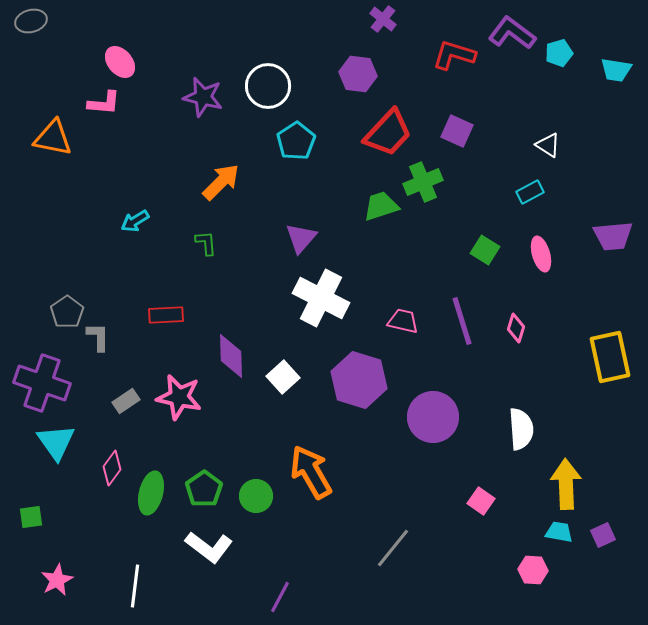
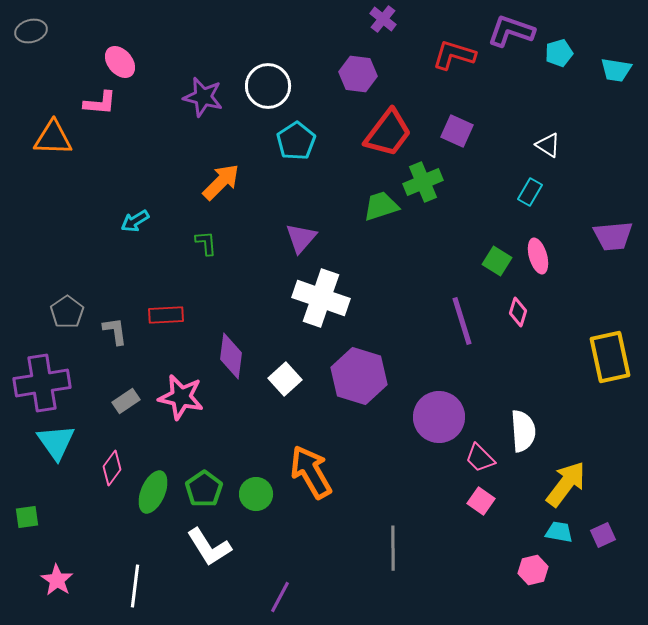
gray ellipse at (31, 21): moved 10 px down
purple L-shape at (512, 33): moved 1 px left, 2 px up; rotated 18 degrees counterclockwise
pink L-shape at (104, 103): moved 4 px left
red trapezoid at (388, 133): rotated 6 degrees counterclockwise
orange triangle at (53, 138): rotated 9 degrees counterclockwise
cyan rectangle at (530, 192): rotated 32 degrees counterclockwise
green square at (485, 250): moved 12 px right, 11 px down
pink ellipse at (541, 254): moved 3 px left, 2 px down
white cross at (321, 298): rotated 8 degrees counterclockwise
pink trapezoid at (403, 321): moved 77 px right, 137 px down; rotated 148 degrees counterclockwise
pink diamond at (516, 328): moved 2 px right, 16 px up
gray L-shape at (98, 337): moved 17 px right, 6 px up; rotated 8 degrees counterclockwise
purple diamond at (231, 356): rotated 9 degrees clockwise
white square at (283, 377): moved 2 px right, 2 px down
purple hexagon at (359, 380): moved 4 px up
purple cross at (42, 383): rotated 28 degrees counterclockwise
pink star at (179, 397): moved 2 px right
purple circle at (433, 417): moved 6 px right
white semicircle at (521, 429): moved 2 px right, 2 px down
yellow arrow at (566, 484): rotated 39 degrees clockwise
green ellipse at (151, 493): moved 2 px right, 1 px up; rotated 9 degrees clockwise
green circle at (256, 496): moved 2 px up
green square at (31, 517): moved 4 px left
white L-shape at (209, 547): rotated 21 degrees clockwise
gray line at (393, 548): rotated 39 degrees counterclockwise
pink hexagon at (533, 570): rotated 16 degrees counterclockwise
pink star at (57, 580): rotated 12 degrees counterclockwise
